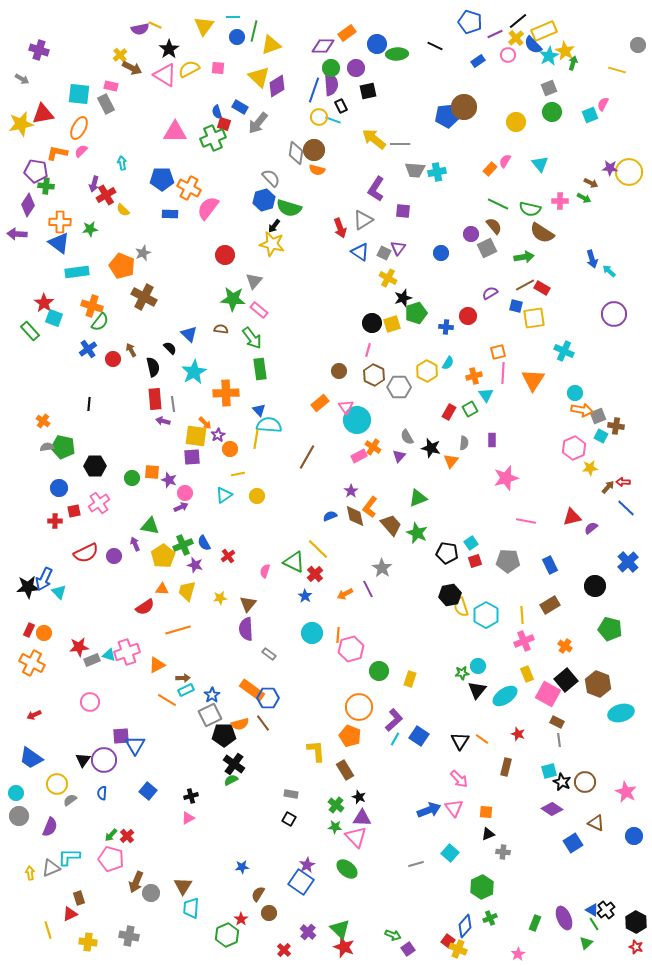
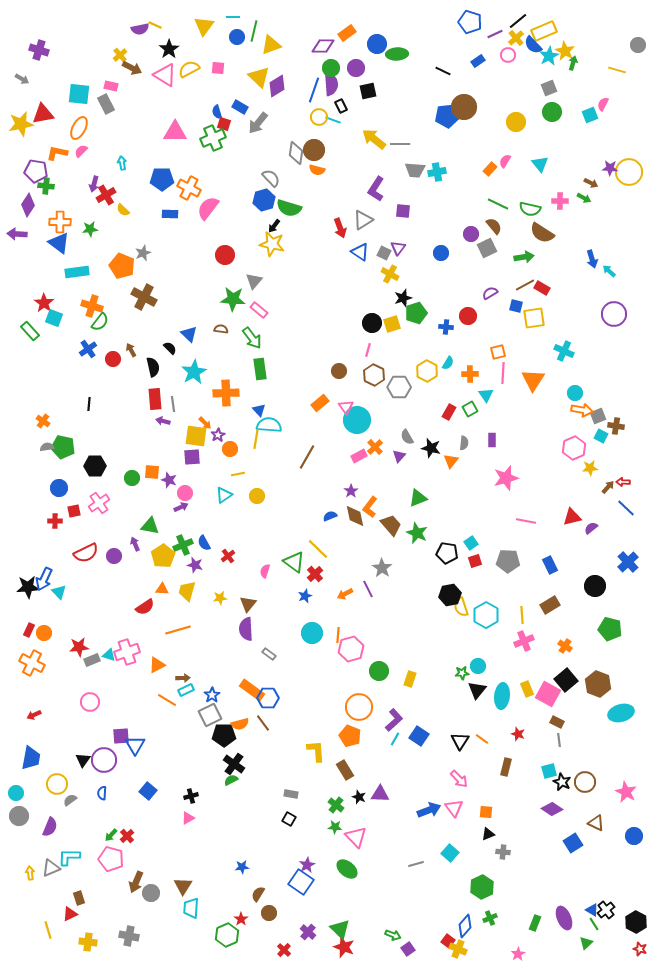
black line at (435, 46): moved 8 px right, 25 px down
yellow cross at (388, 278): moved 2 px right, 4 px up
orange cross at (474, 376): moved 4 px left, 2 px up; rotated 14 degrees clockwise
orange cross at (373, 447): moved 2 px right; rotated 14 degrees clockwise
green triangle at (294, 562): rotated 10 degrees clockwise
blue star at (305, 596): rotated 16 degrees clockwise
yellow rectangle at (527, 674): moved 15 px down
cyan ellipse at (505, 696): moved 3 px left; rotated 50 degrees counterclockwise
blue trapezoid at (31, 758): rotated 115 degrees counterclockwise
purple triangle at (362, 818): moved 18 px right, 24 px up
red star at (636, 947): moved 4 px right, 2 px down
